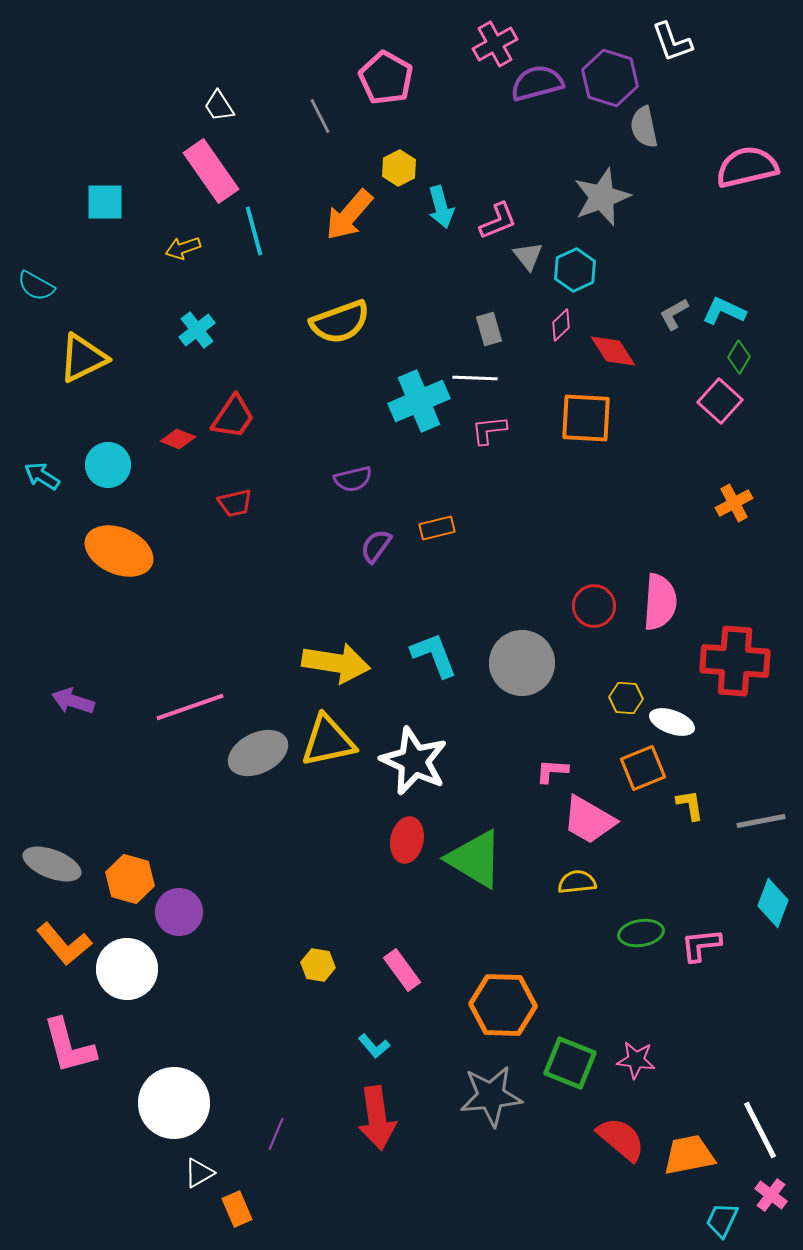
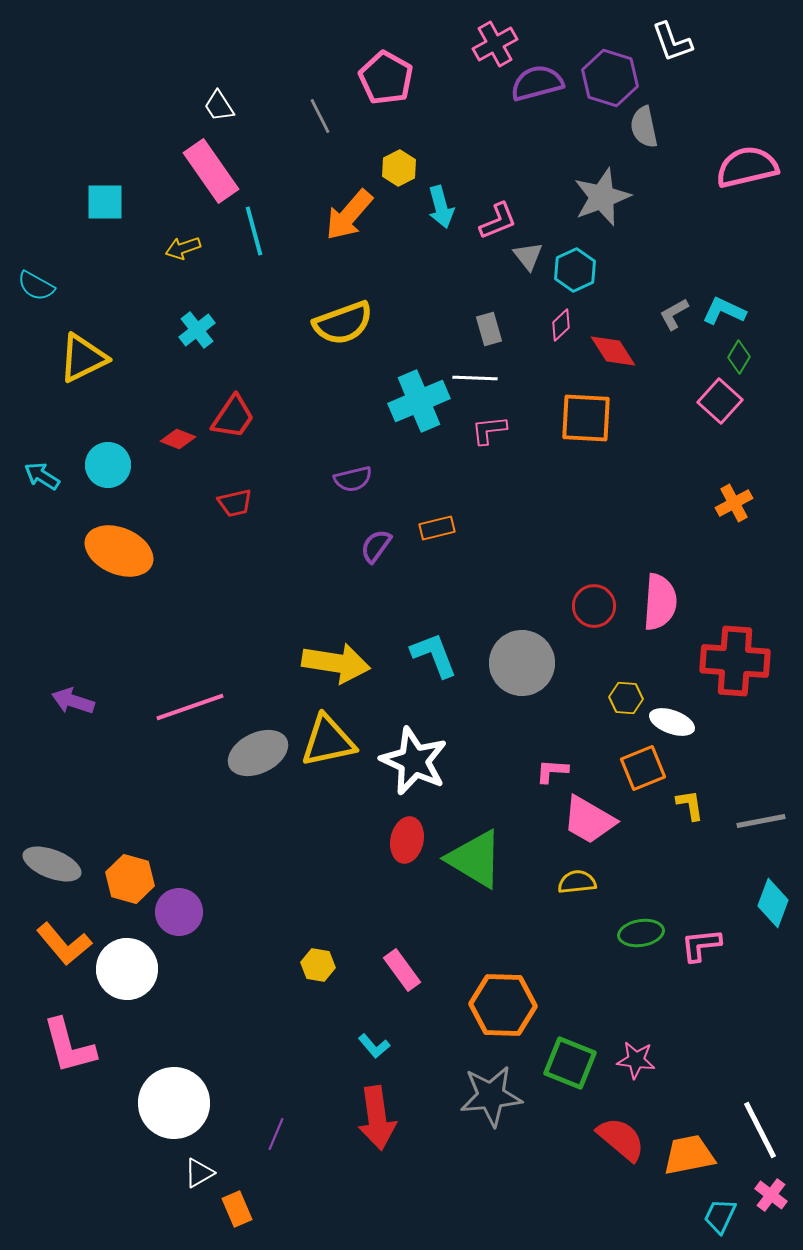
yellow semicircle at (340, 322): moved 3 px right, 1 px down
cyan trapezoid at (722, 1220): moved 2 px left, 4 px up
